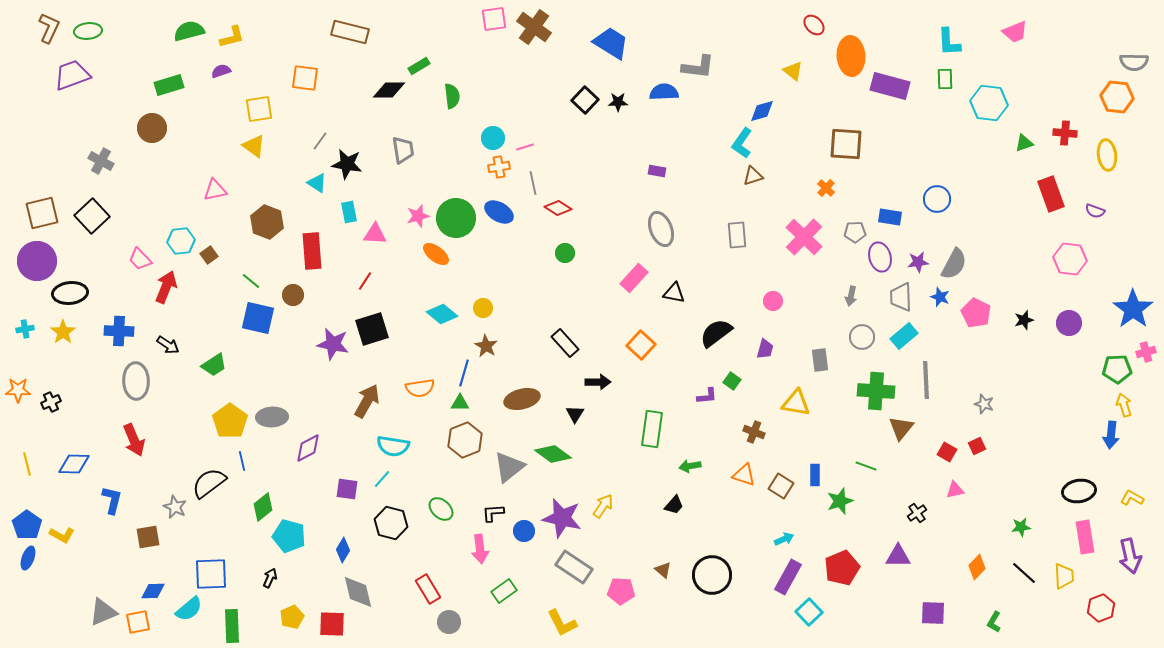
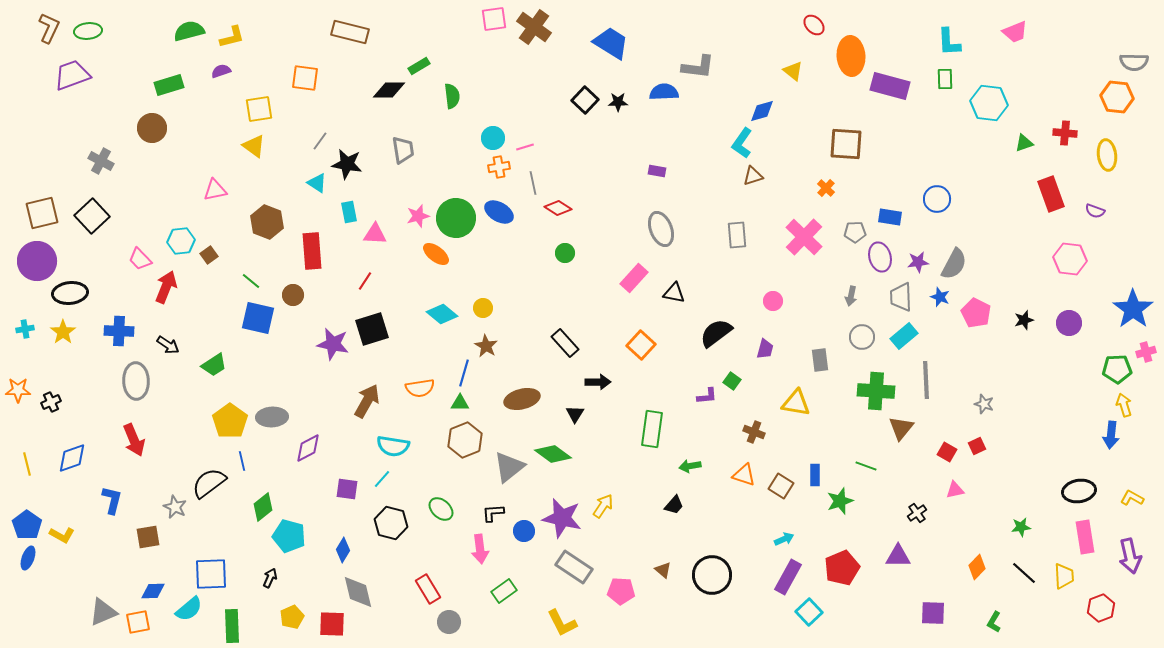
blue diamond at (74, 464): moved 2 px left, 6 px up; rotated 20 degrees counterclockwise
